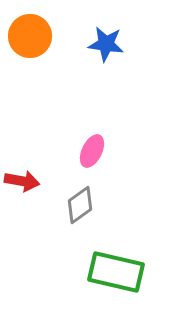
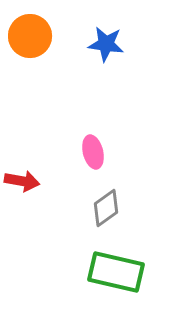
pink ellipse: moved 1 px right, 1 px down; rotated 40 degrees counterclockwise
gray diamond: moved 26 px right, 3 px down
